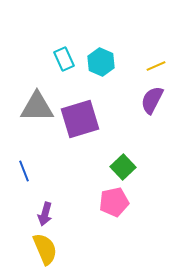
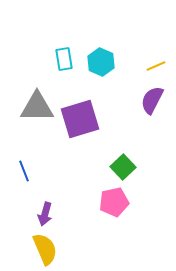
cyan rectangle: rotated 15 degrees clockwise
